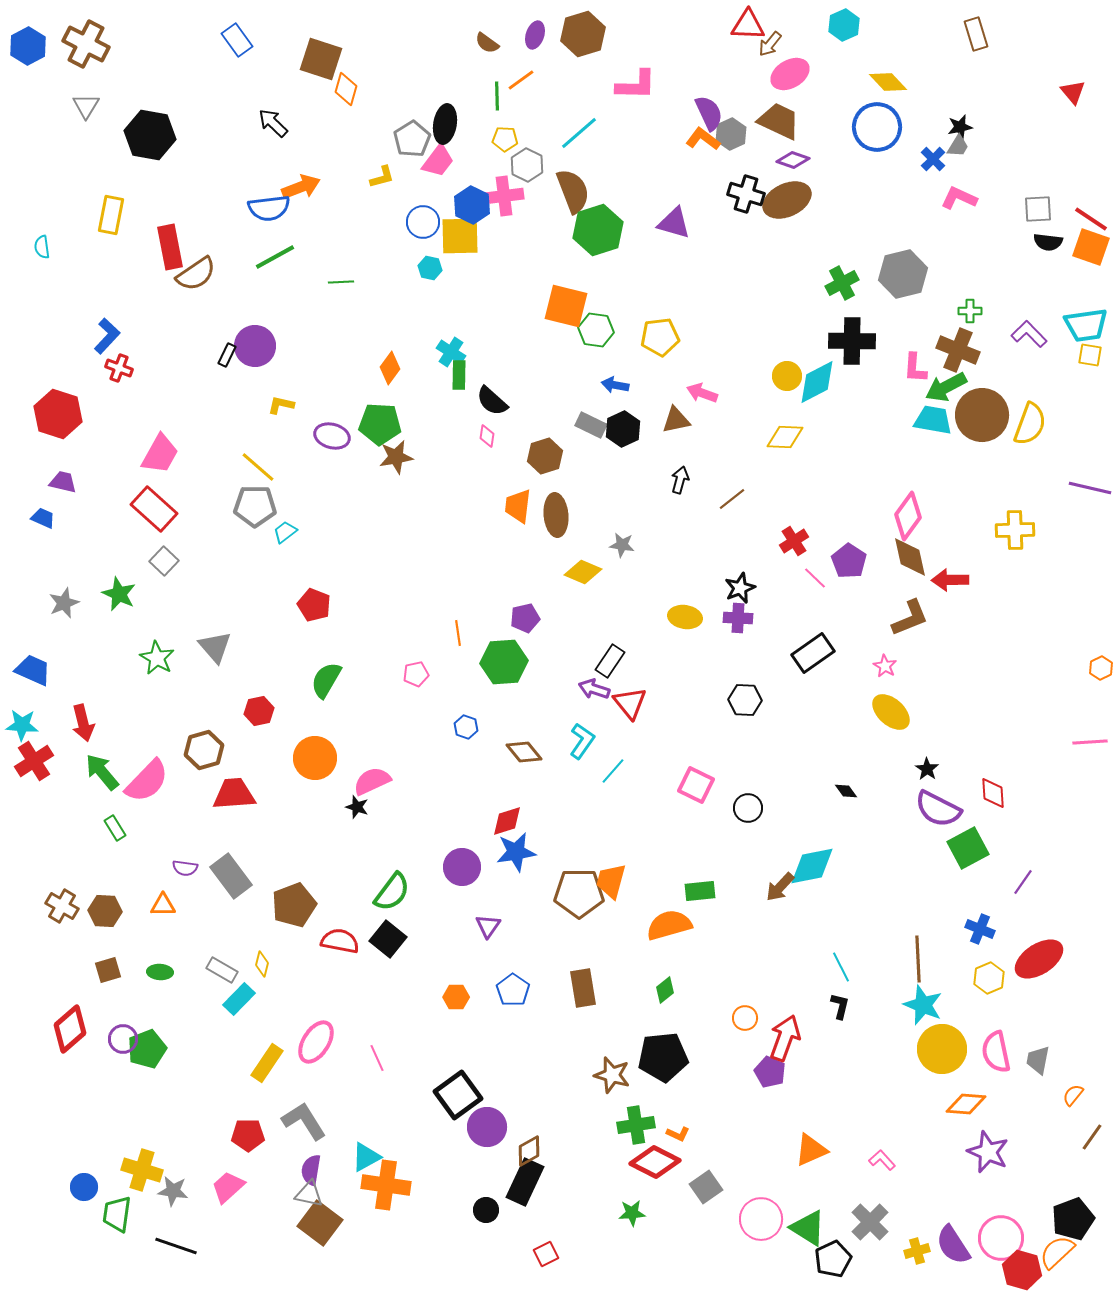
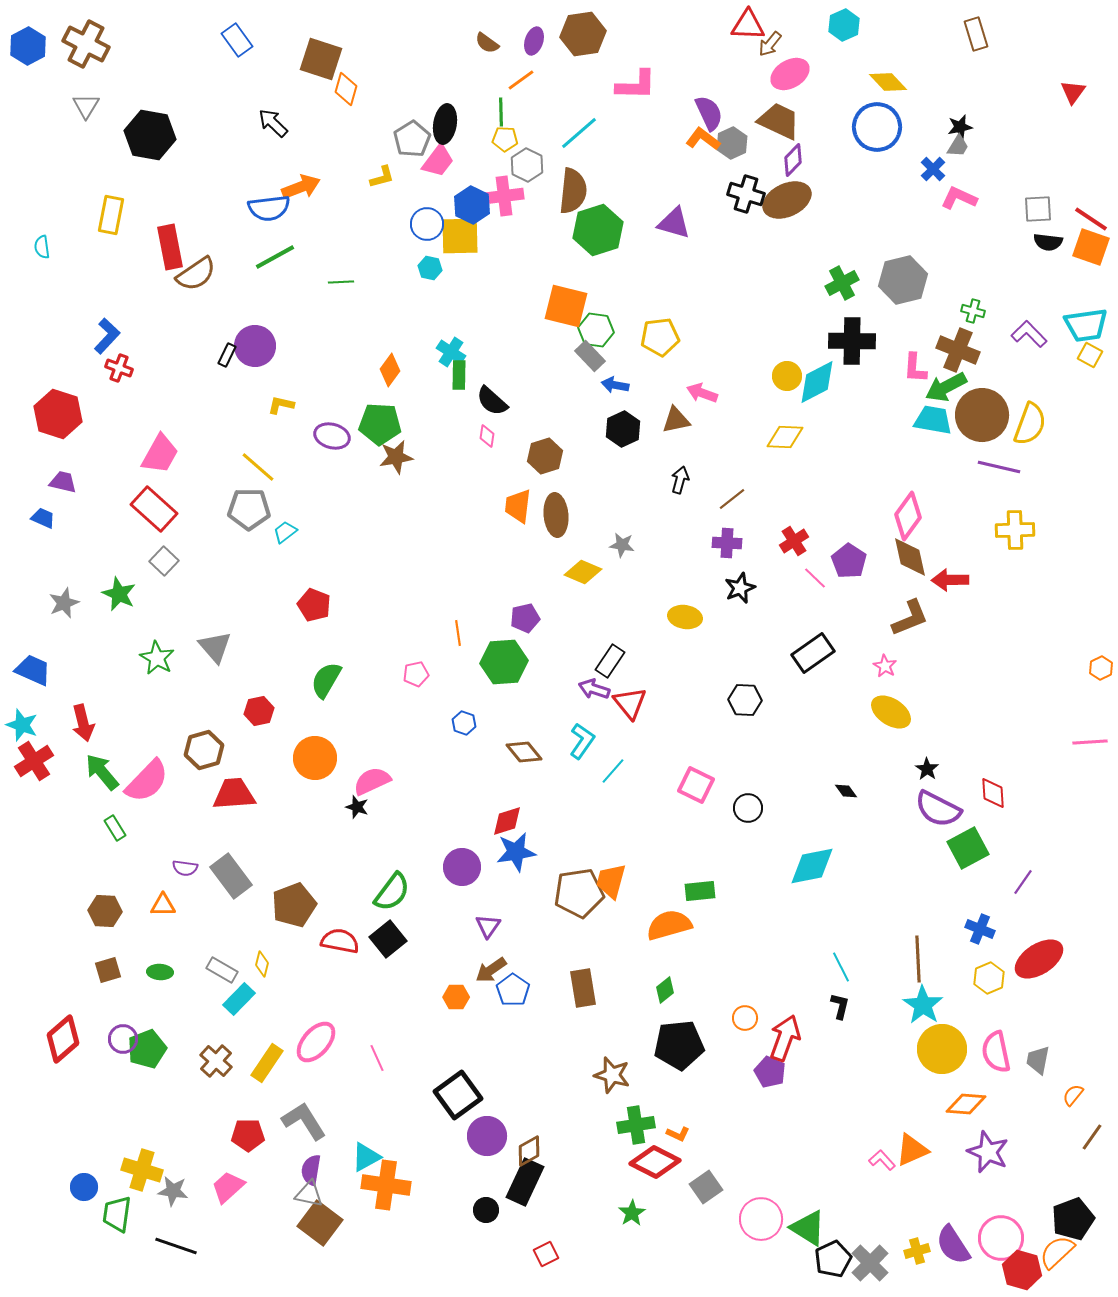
brown hexagon at (583, 34): rotated 9 degrees clockwise
purple ellipse at (535, 35): moved 1 px left, 6 px down
red triangle at (1073, 92): rotated 16 degrees clockwise
green line at (497, 96): moved 4 px right, 16 px down
gray hexagon at (731, 134): moved 1 px right, 9 px down
blue cross at (933, 159): moved 10 px down
purple diamond at (793, 160): rotated 64 degrees counterclockwise
brown semicircle at (573, 191): rotated 27 degrees clockwise
blue circle at (423, 222): moved 4 px right, 2 px down
gray hexagon at (903, 274): moved 6 px down
green cross at (970, 311): moved 3 px right; rotated 15 degrees clockwise
yellow square at (1090, 355): rotated 20 degrees clockwise
orange diamond at (390, 368): moved 2 px down
gray rectangle at (591, 425): moved 1 px left, 69 px up; rotated 20 degrees clockwise
purple line at (1090, 488): moved 91 px left, 21 px up
gray pentagon at (255, 506): moved 6 px left, 3 px down
purple cross at (738, 618): moved 11 px left, 75 px up
yellow ellipse at (891, 712): rotated 9 degrees counterclockwise
cyan star at (22, 725): rotated 16 degrees clockwise
blue hexagon at (466, 727): moved 2 px left, 4 px up
brown arrow at (780, 887): moved 289 px left, 83 px down; rotated 12 degrees clockwise
brown pentagon at (579, 893): rotated 9 degrees counterclockwise
brown cross at (62, 906): moved 154 px right, 155 px down; rotated 12 degrees clockwise
black square at (388, 939): rotated 12 degrees clockwise
cyan star at (923, 1005): rotated 12 degrees clockwise
red diamond at (70, 1029): moved 7 px left, 10 px down
pink ellipse at (316, 1042): rotated 9 degrees clockwise
black pentagon at (663, 1057): moved 16 px right, 12 px up
purple circle at (487, 1127): moved 9 px down
orange triangle at (811, 1150): moved 101 px right
green star at (632, 1213): rotated 28 degrees counterclockwise
gray cross at (870, 1222): moved 41 px down
